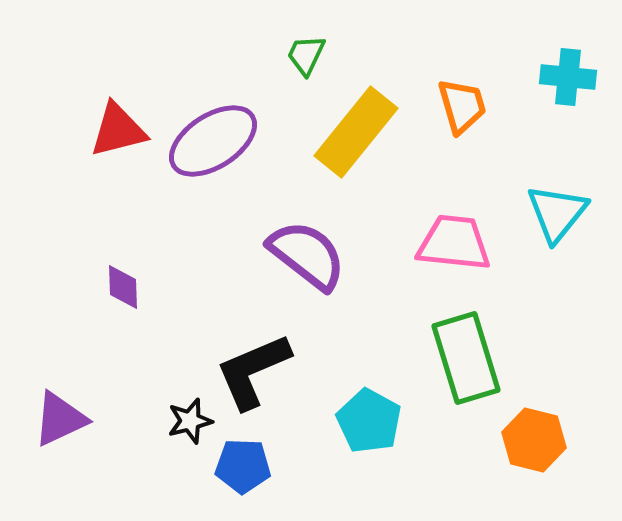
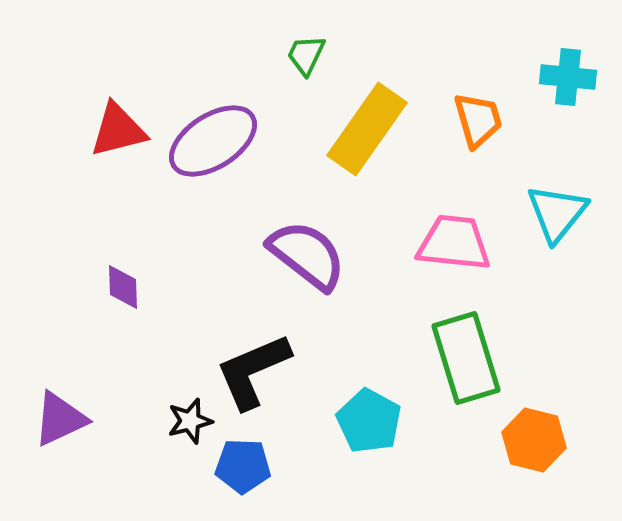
orange trapezoid: moved 16 px right, 14 px down
yellow rectangle: moved 11 px right, 3 px up; rotated 4 degrees counterclockwise
